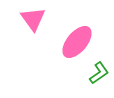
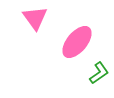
pink triangle: moved 2 px right, 1 px up
